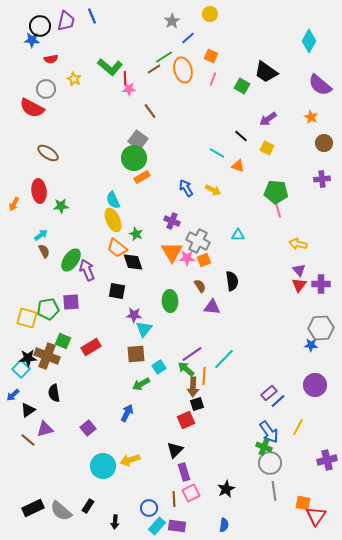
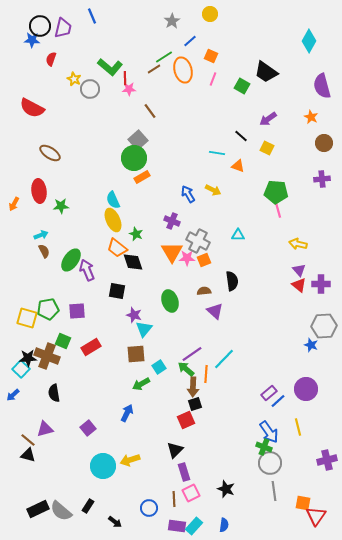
purple trapezoid at (66, 21): moved 3 px left, 7 px down
blue line at (188, 38): moved 2 px right, 3 px down
red semicircle at (51, 59): rotated 120 degrees clockwise
purple semicircle at (320, 85): moved 2 px right, 1 px down; rotated 35 degrees clockwise
gray circle at (46, 89): moved 44 px right
gray square at (138, 140): rotated 12 degrees clockwise
brown ellipse at (48, 153): moved 2 px right
cyan line at (217, 153): rotated 21 degrees counterclockwise
blue arrow at (186, 188): moved 2 px right, 6 px down
cyan arrow at (41, 235): rotated 16 degrees clockwise
red triangle at (299, 285): rotated 28 degrees counterclockwise
brown semicircle at (200, 286): moved 4 px right, 5 px down; rotated 64 degrees counterclockwise
green ellipse at (170, 301): rotated 15 degrees counterclockwise
purple square at (71, 302): moved 6 px right, 9 px down
purple triangle at (212, 307): moved 3 px right, 4 px down; rotated 36 degrees clockwise
purple star at (134, 315): rotated 14 degrees clockwise
gray hexagon at (321, 328): moved 3 px right, 2 px up
blue star at (311, 345): rotated 16 degrees clockwise
orange line at (204, 376): moved 2 px right, 2 px up
purple circle at (315, 385): moved 9 px left, 4 px down
black square at (197, 404): moved 2 px left
black triangle at (28, 410): moved 45 px down; rotated 49 degrees clockwise
yellow line at (298, 427): rotated 42 degrees counterclockwise
black star at (226, 489): rotated 24 degrees counterclockwise
black rectangle at (33, 508): moved 5 px right, 1 px down
black arrow at (115, 522): rotated 56 degrees counterclockwise
cyan rectangle at (157, 526): moved 37 px right
